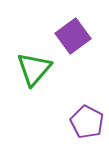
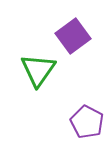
green triangle: moved 4 px right, 1 px down; rotated 6 degrees counterclockwise
